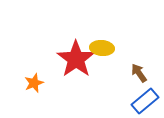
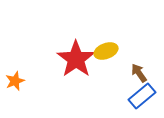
yellow ellipse: moved 4 px right, 3 px down; rotated 25 degrees counterclockwise
orange star: moved 19 px left, 2 px up
blue rectangle: moved 3 px left, 5 px up
